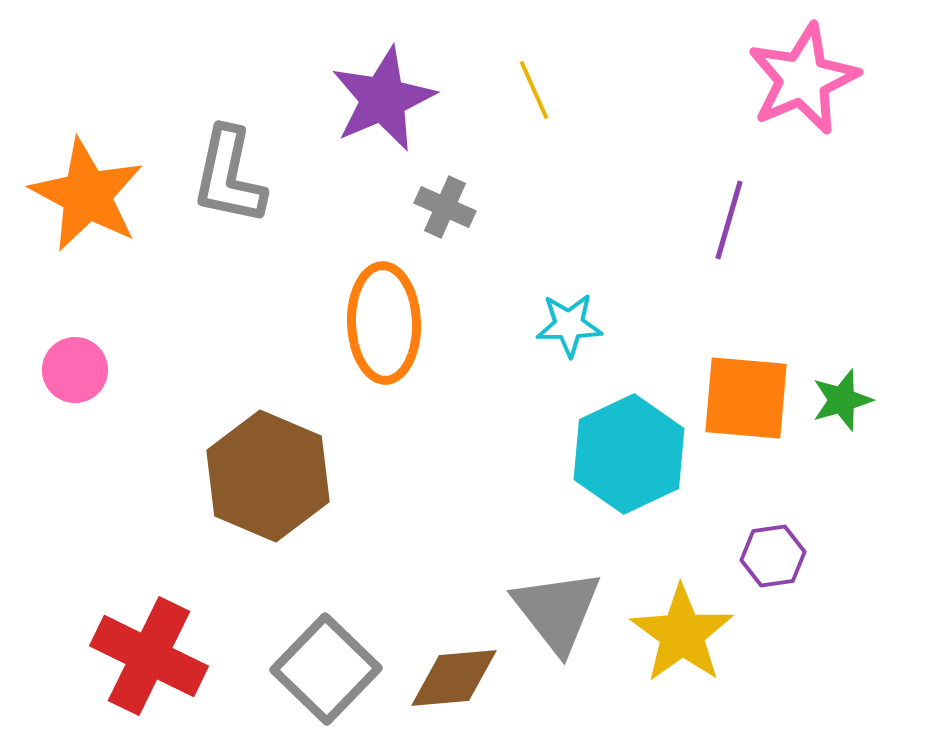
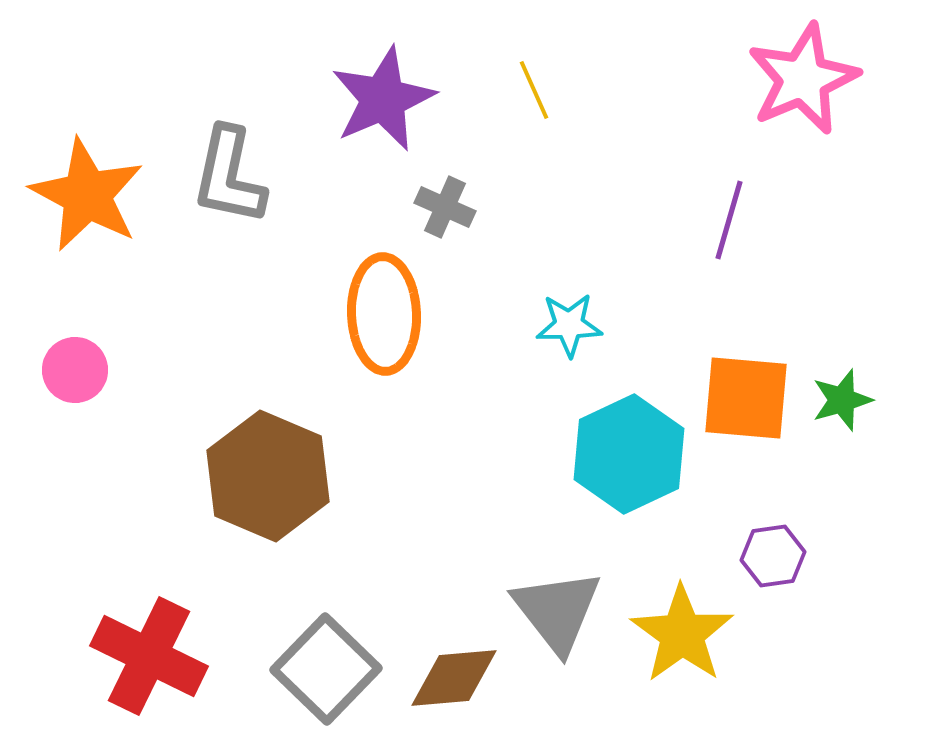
orange ellipse: moved 9 px up
